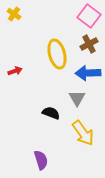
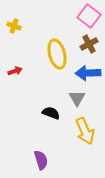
yellow cross: moved 12 px down; rotated 16 degrees counterclockwise
yellow arrow: moved 2 px right, 2 px up; rotated 12 degrees clockwise
